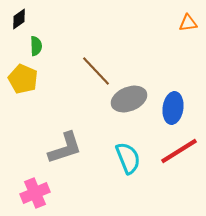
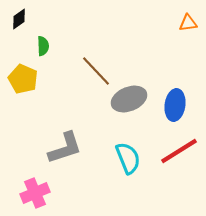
green semicircle: moved 7 px right
blue ellipse: moved 2 px right, 3 px up
